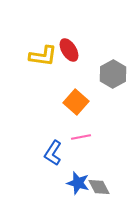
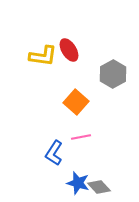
blue L-shape: moved 1 px right
gray diamond: rotated 15 degrees counterclockwise
